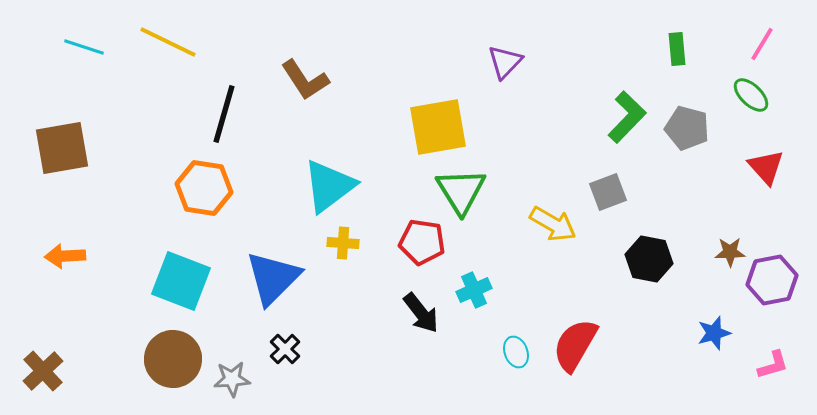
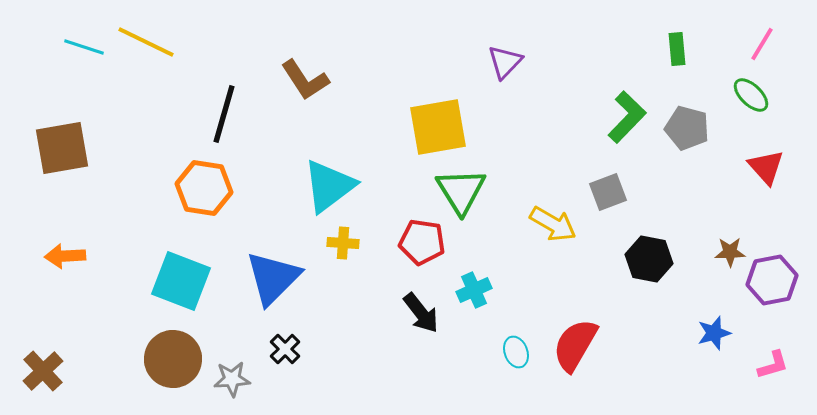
yellow line: moved 22 px left
